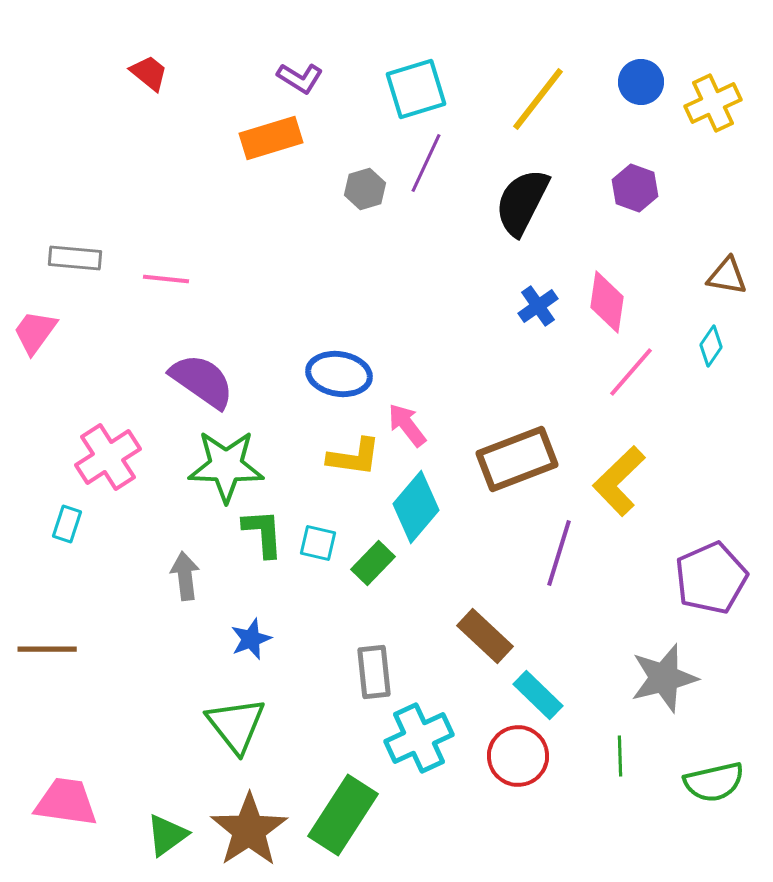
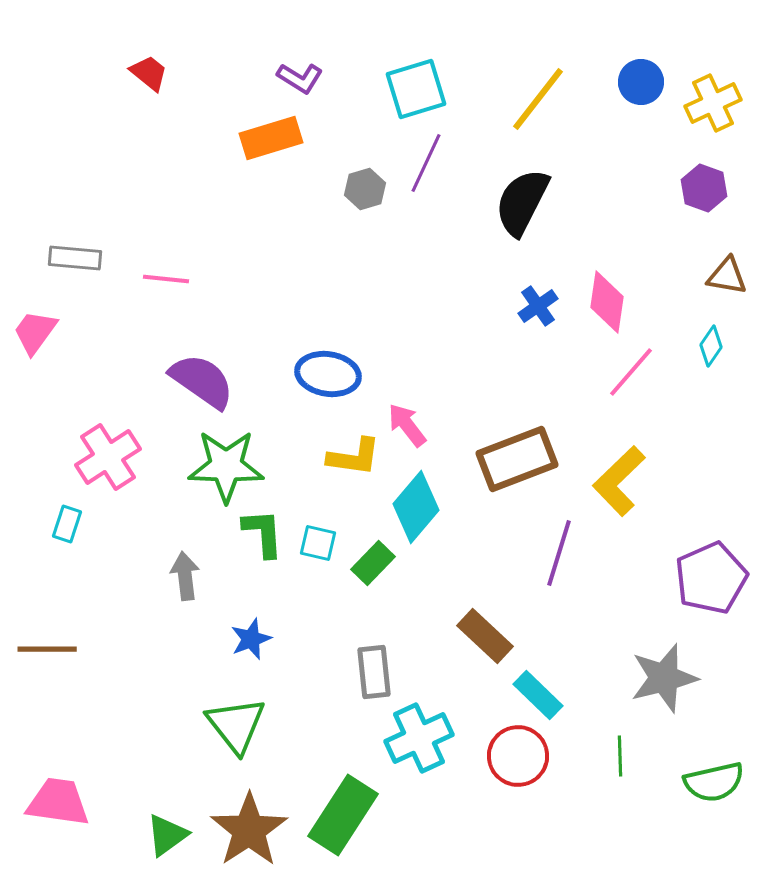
purple hexagon at (635, 188): moved 69 px right
blue ellipse at (339, 374): moved 11 px left
pink trapezoid at (66, 802): moved 8 px left
